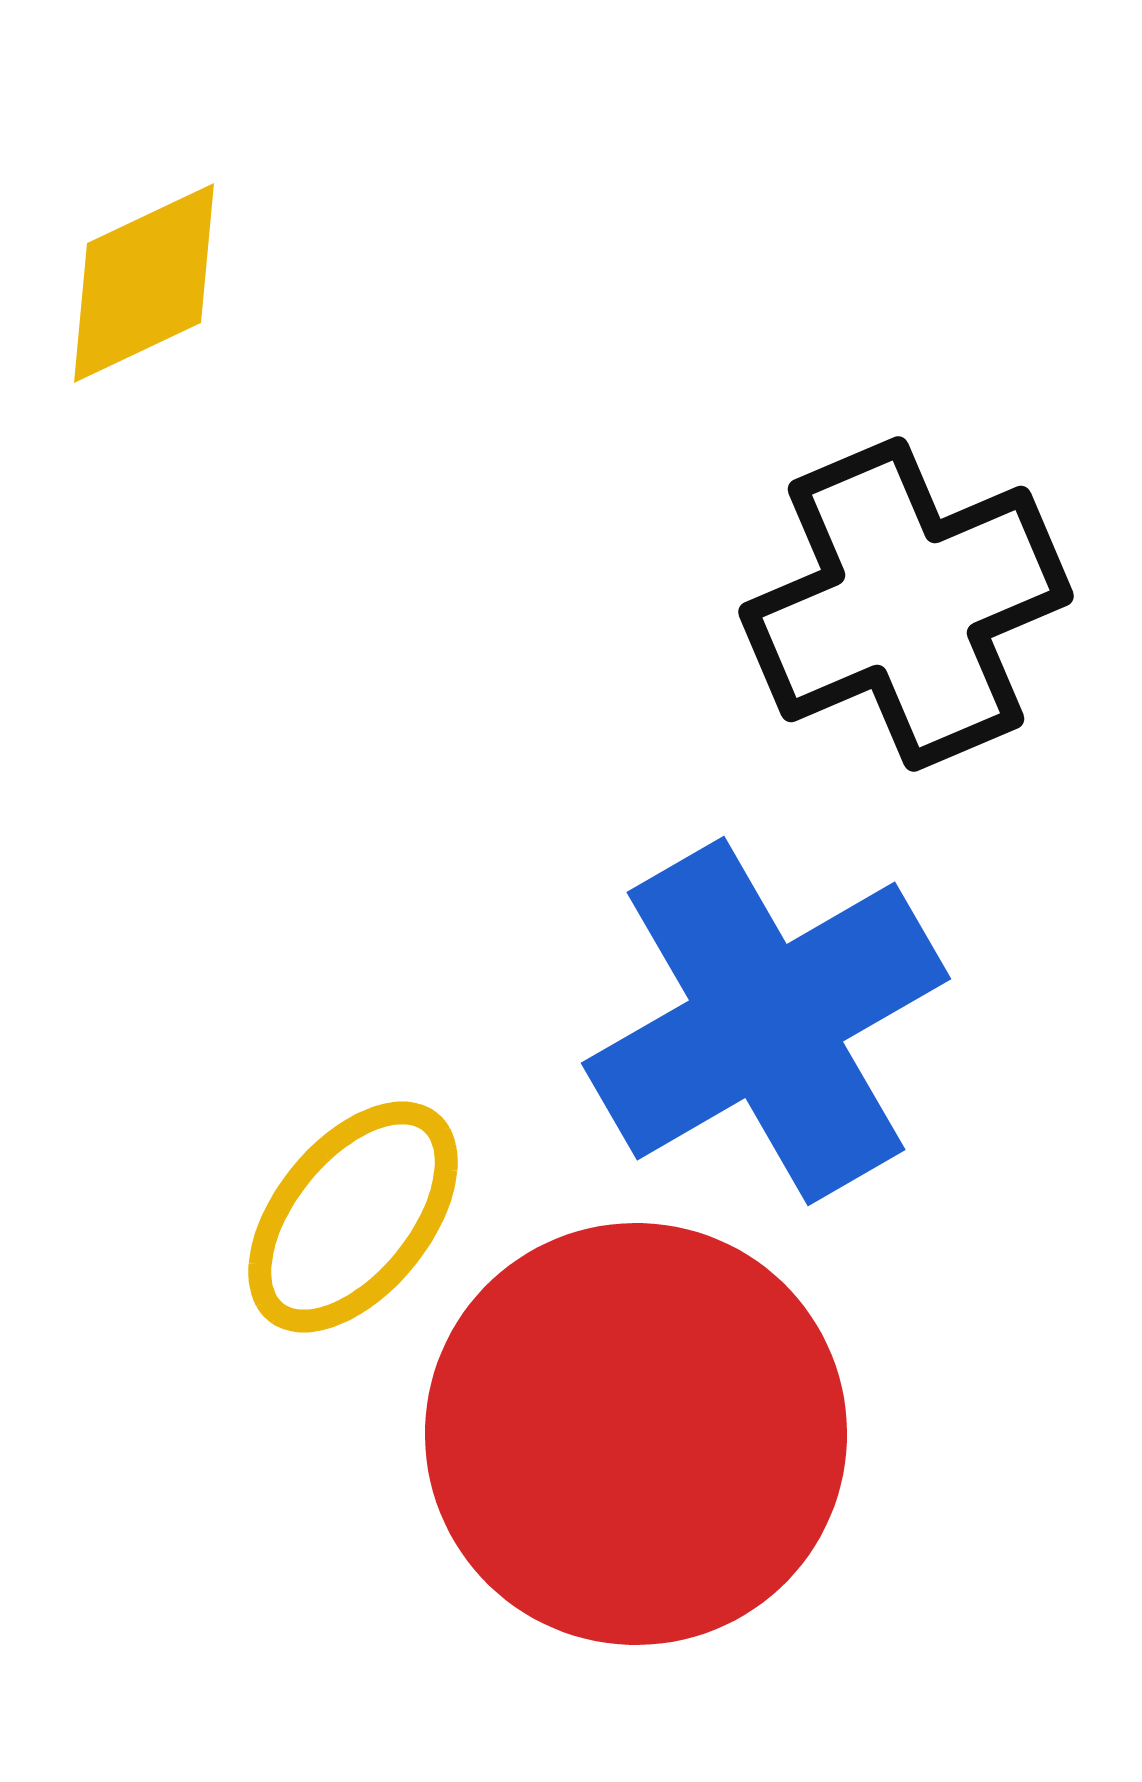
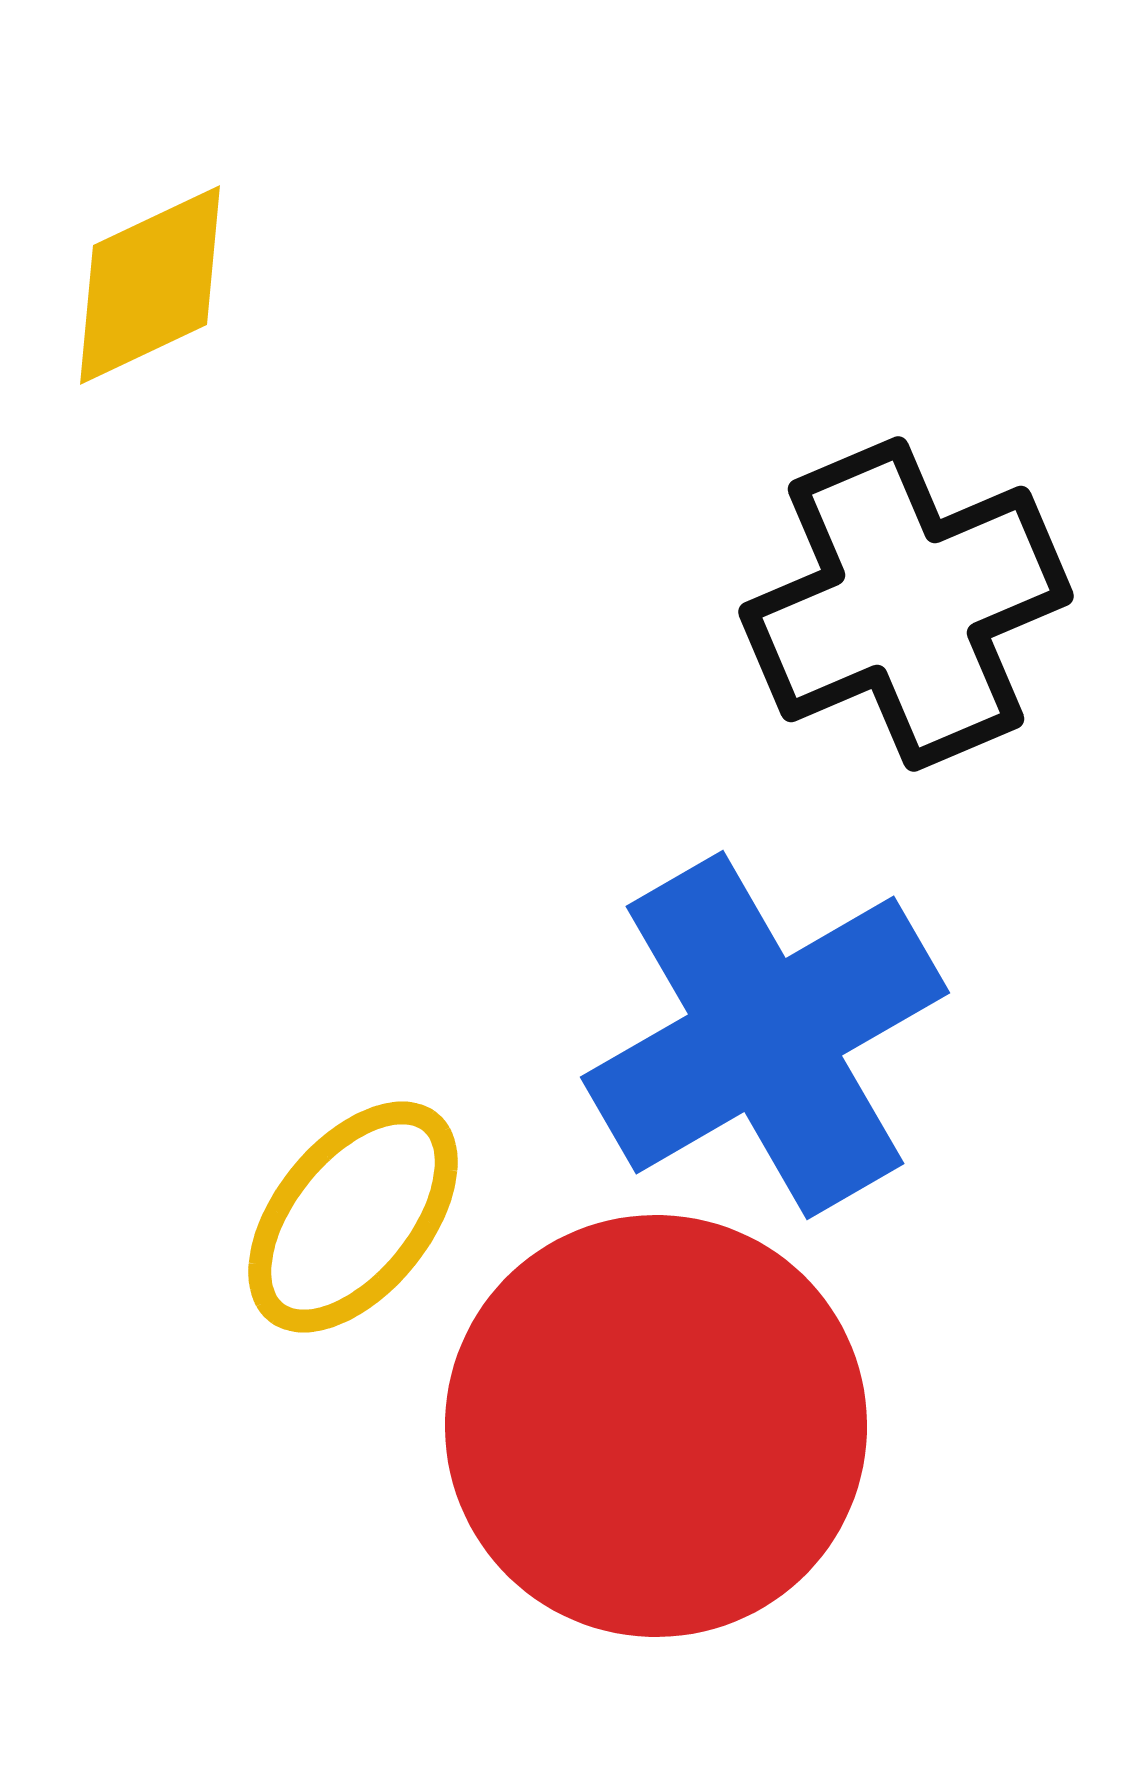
yellow diamond: moved 6 px right, 2 px down
blue cross: moved 1 px left, 14 px down
red circle: moved 20 px right, 8 px up
